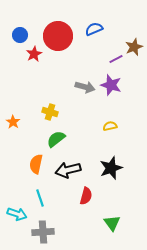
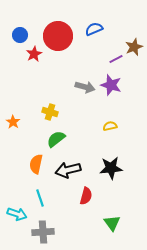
black star: rotated 15 degrees clockwise
